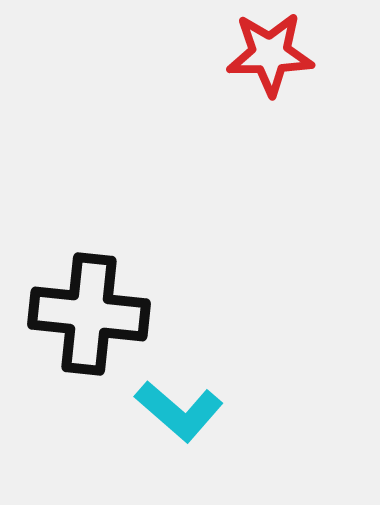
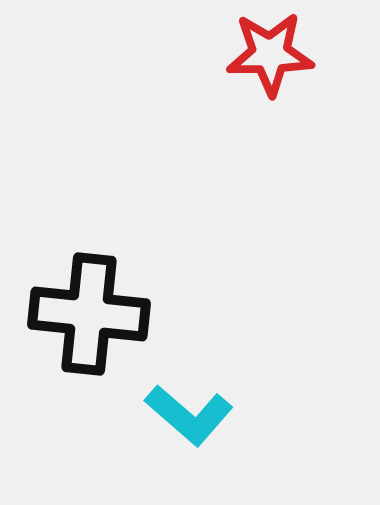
cyan L-shape: moved 10 px right, 4 px down
